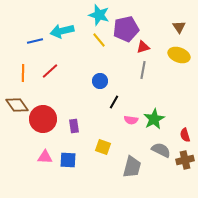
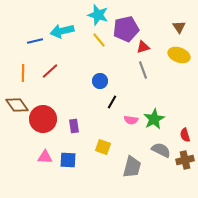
cyan star: moved 1 px left
gray line: rotated 30 degrees counterclockwise
black line: moved 2 px left
